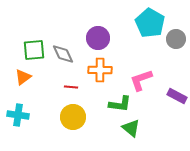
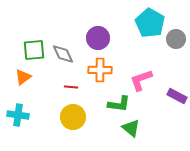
green L-shape: moved 1 px left
